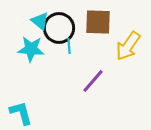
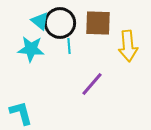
brown square: moved 1 px down
black circle: moved 1 px right, 5 px up
yellow arrow: rotated 40 degrees counterclockwise
purple line: moved 1 px left, 3 px down
